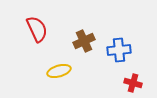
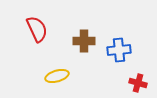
brown cross: rotated 25 degrees clockwise
yellow ellipse: moved 2 px left, 5 px down
red cross: moved 5 px right
